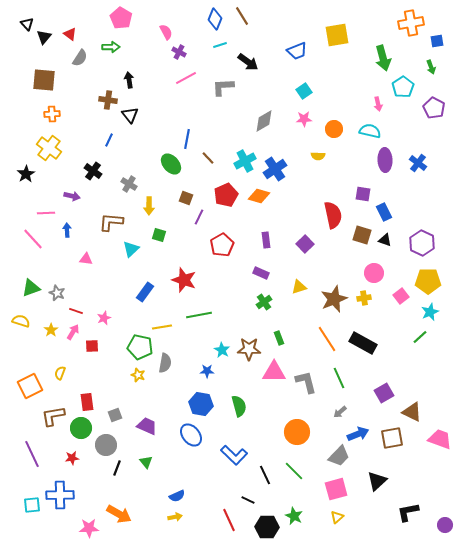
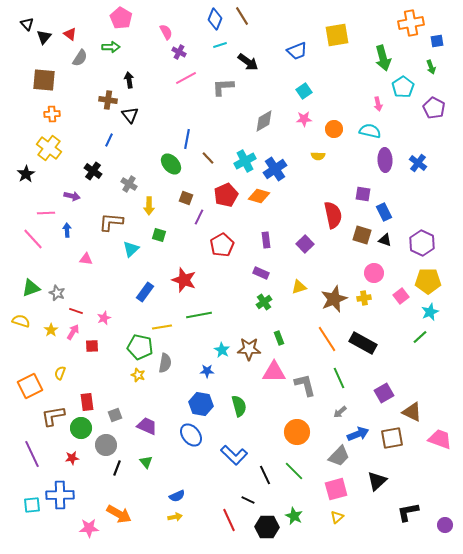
gray L-shape at (306, 382): moved 1 px left, 3 px down
